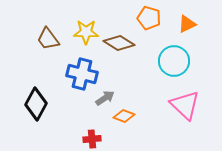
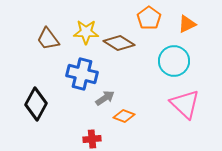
orange pentagon: rotated 20 degrees clockwise
pink triangle: moved 1 px up
